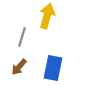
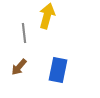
gray line: moved 2 px right, 4 px up; rotated 24 degrees counterclockwise
blue rectangle: moved 5 px right, 2 px down
